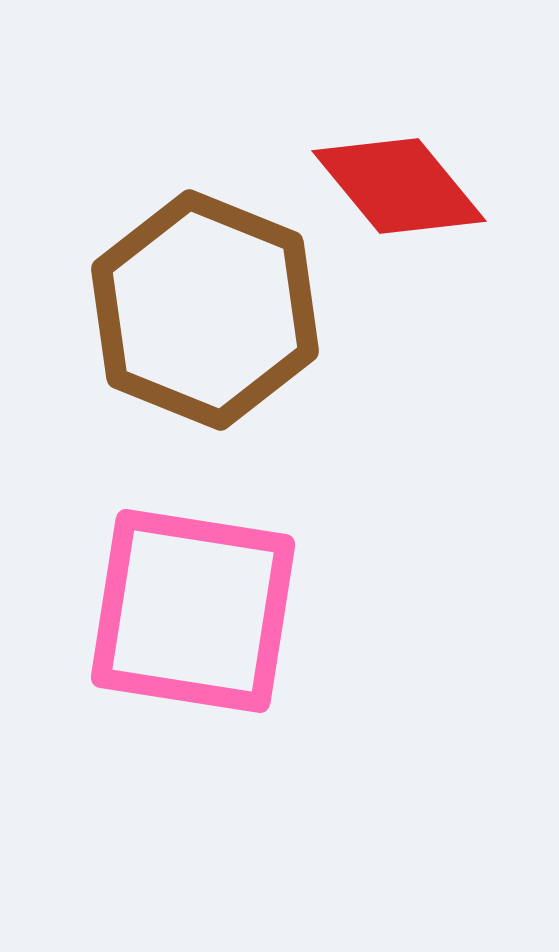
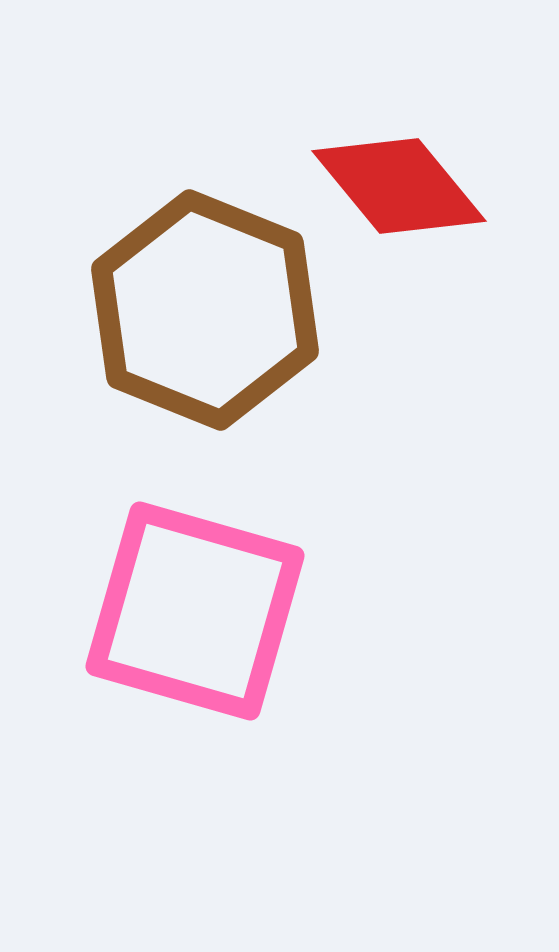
pink square: moved 2 px right; rotated 7 degrees clockwise
